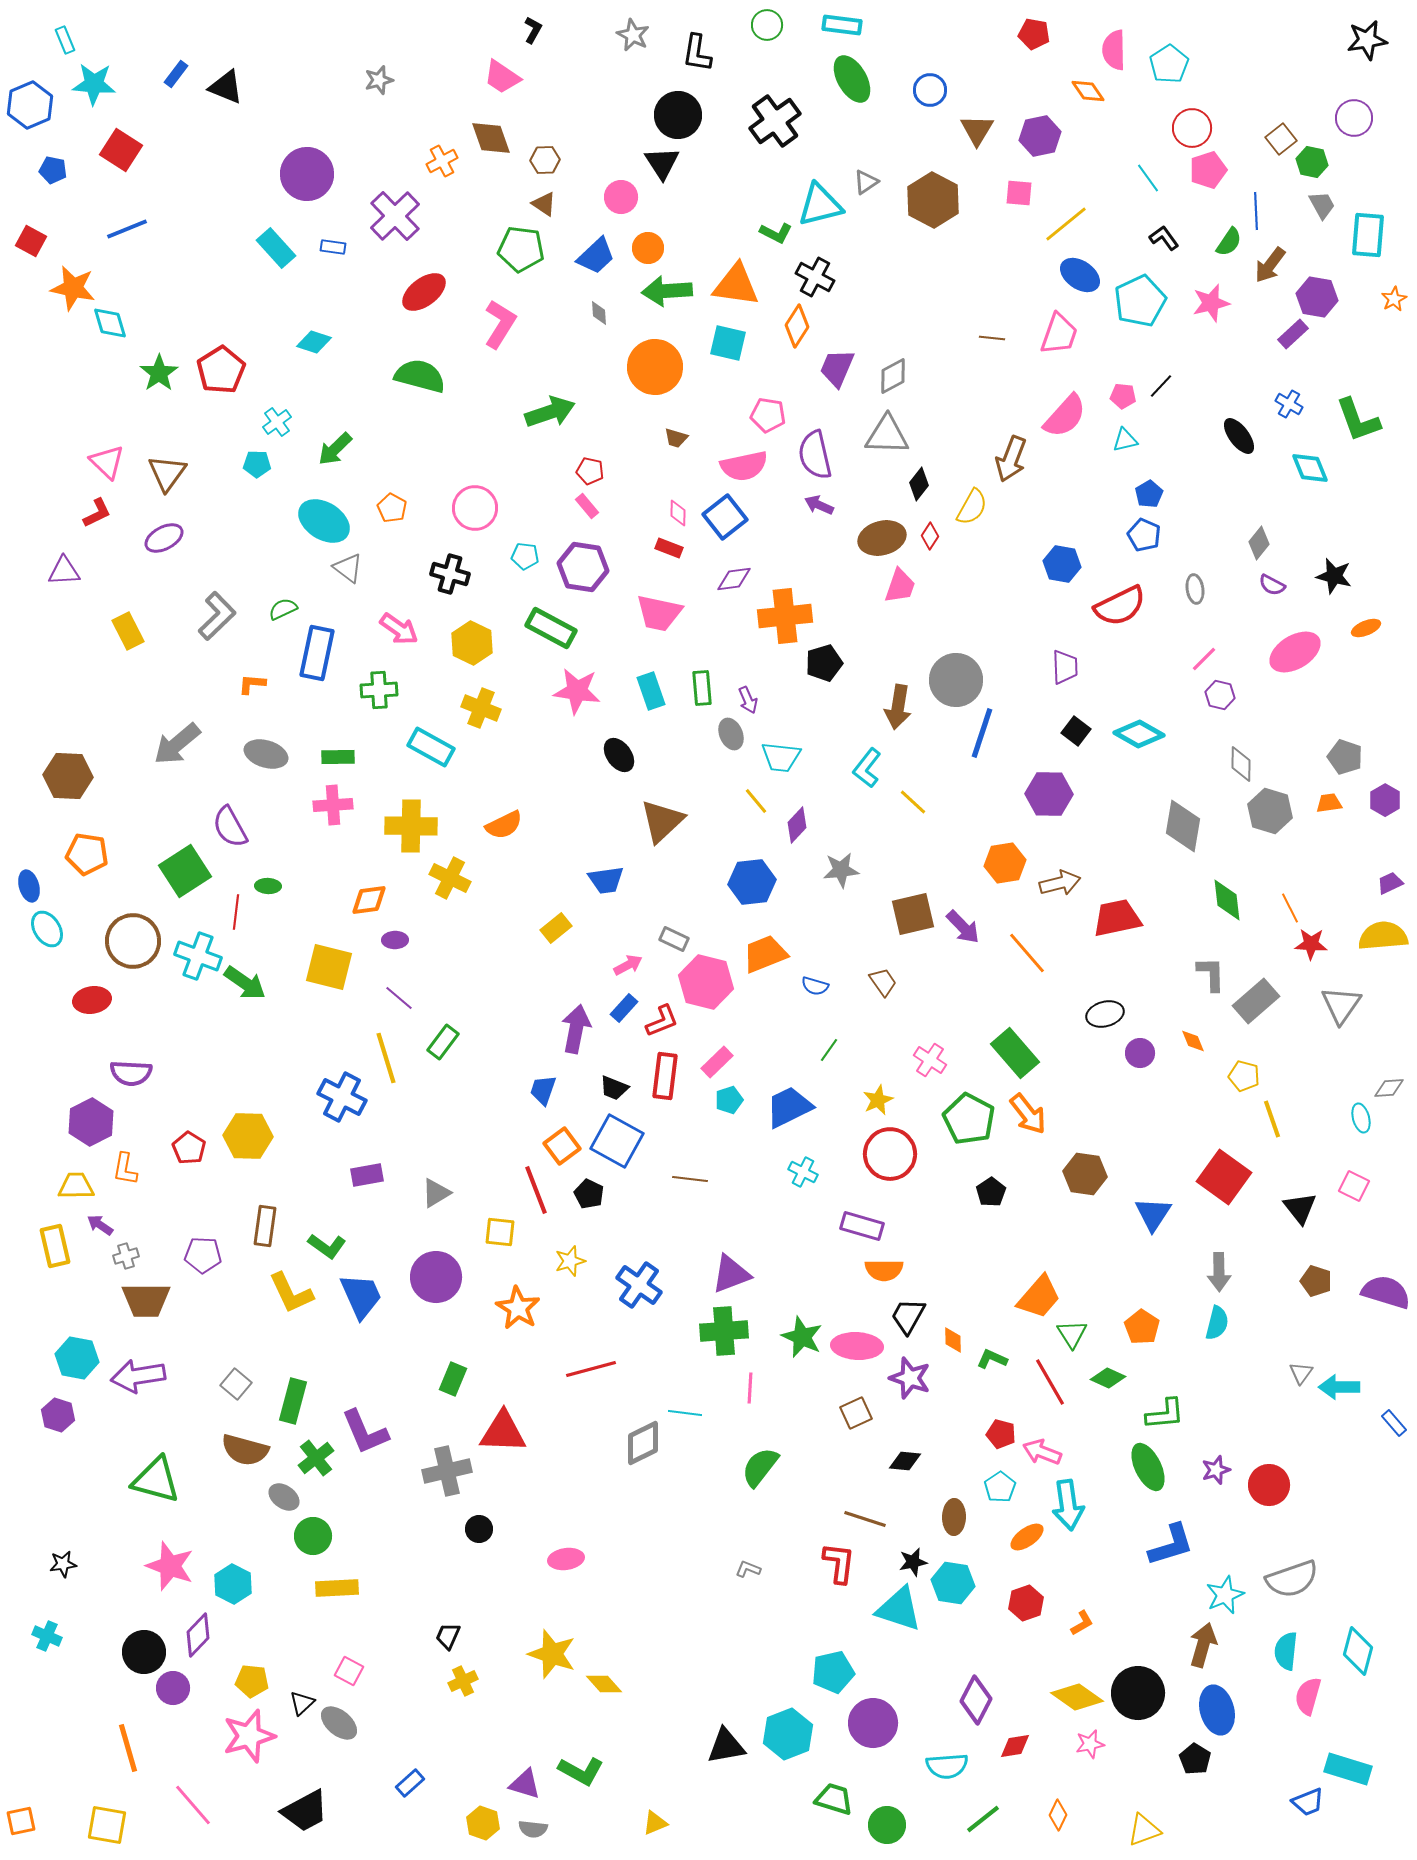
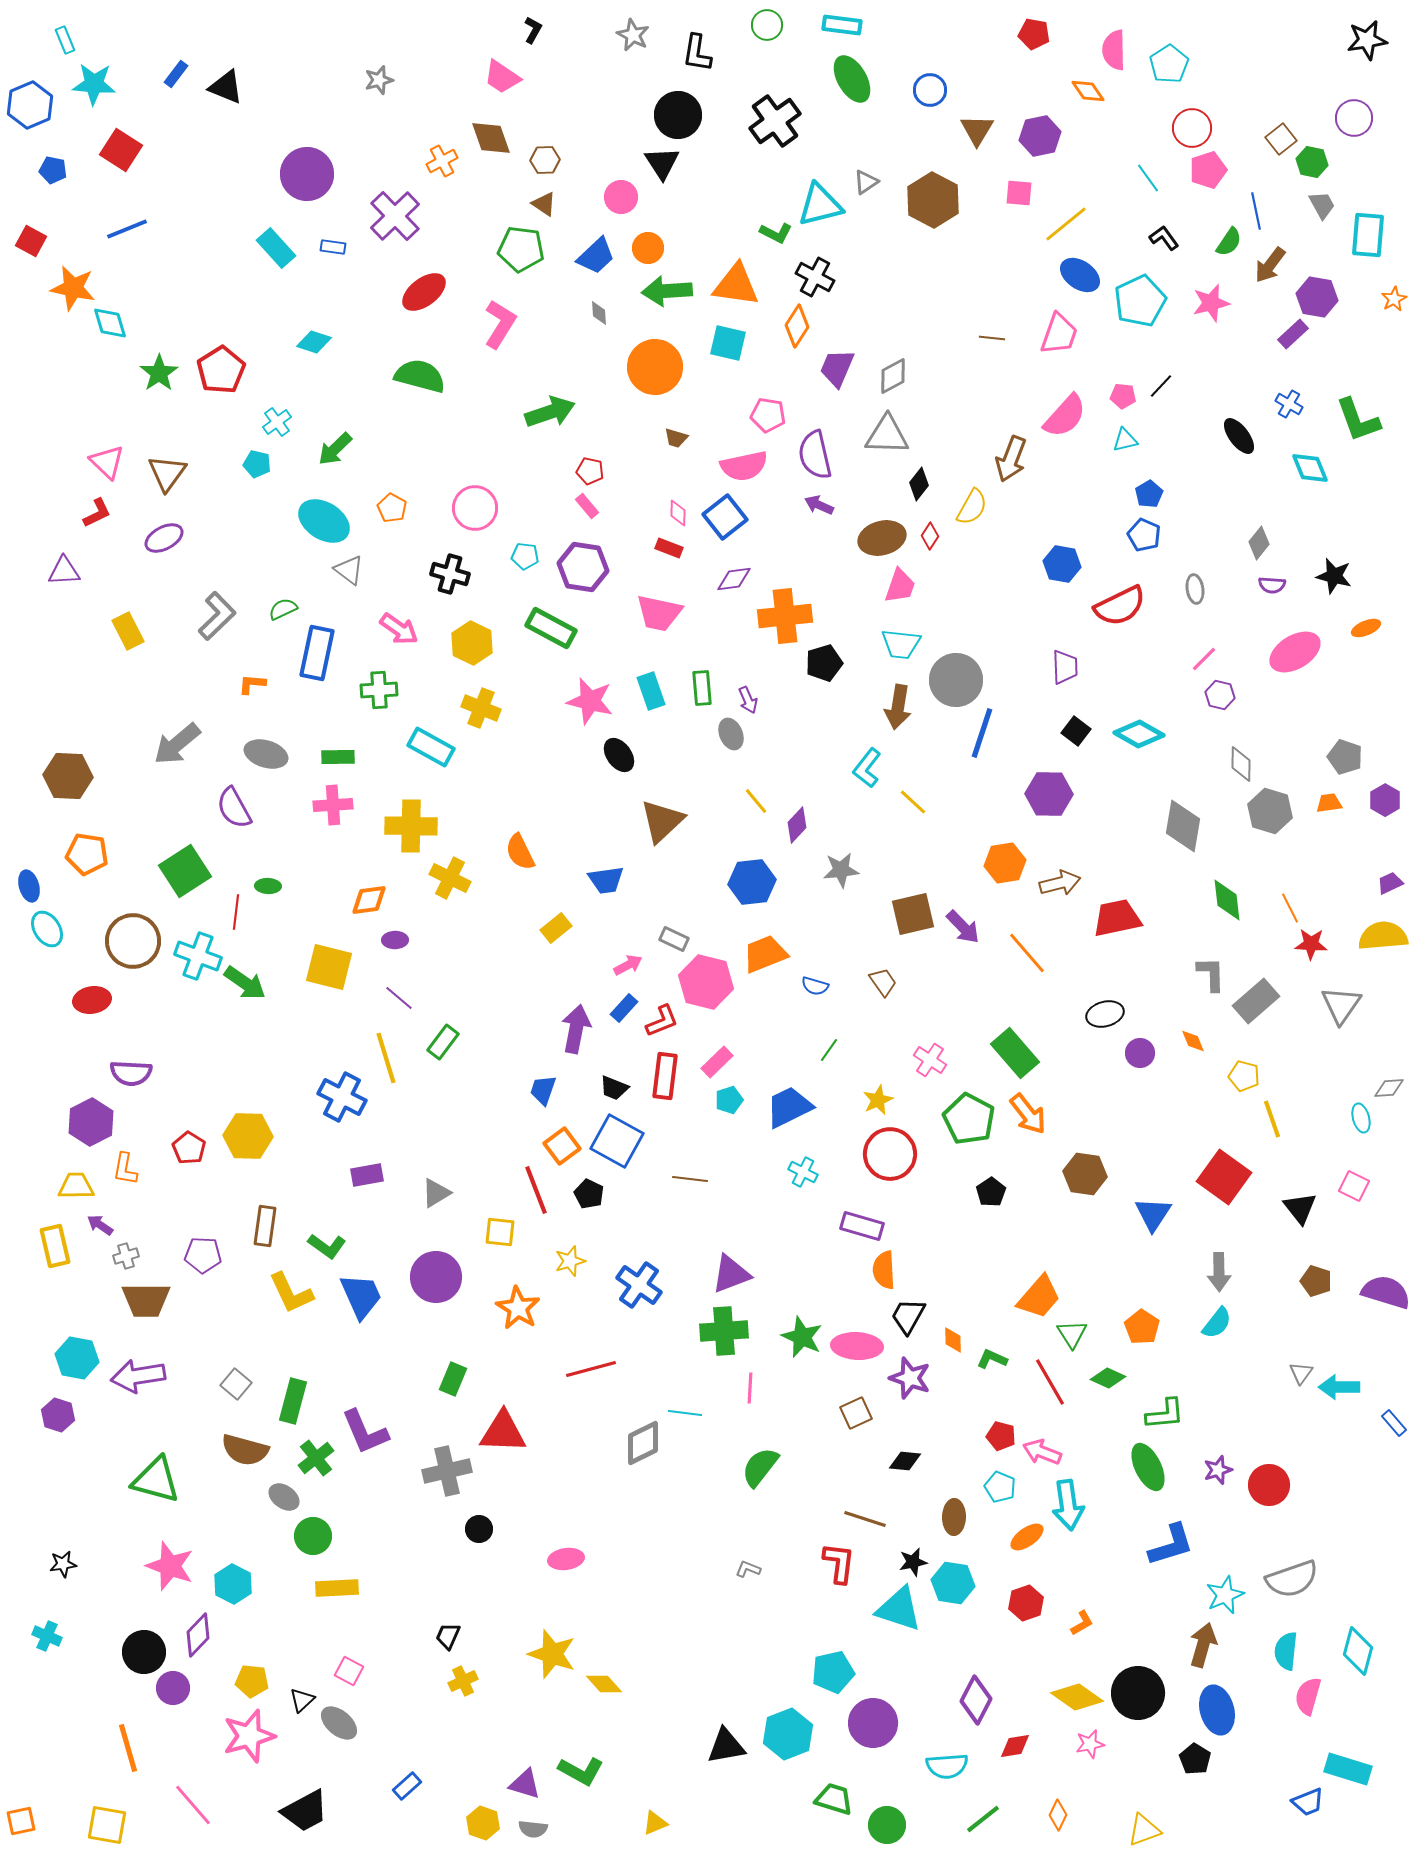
blue line at (1256, 211): rotated 9 degrees counterclockwise
cyan pentagon at (257, 464): rotated 12 degrees clockwise
gray triangle at (348, 568): moved 1 px right, 2 px down
purple semicircle at (1272, 585): rotated 24 degrees counterclockwise
pink star at (577, 691): moved 13 px right, 10 px down; rotated 6 degrees clockwise
cyan trapezoid at (781, 757): moved 120 px right, 113 px up
orange semicircle at (504, 825): moved 16 px right, 27 px down; rotated 90 degrees clockwise
purple semicircle at (230, 827): moved 4 px right, 19 px up
orange semicircle at (884, 1270): rotated 87 degrees clockwise
cyan semicircle at (1217, 1323): rotated 24 degrees clockwise
red pentagon at (1001, 1434): moved 2 px down
purple star at (1216, 1470): moved 2 px right
cyan pentagon at (1000, 1487): rotated 16 degrees counterclockwise
black triangle at (302, 1703): moved 3 px up
blue rectangle at (410, 1783): moved 3 px left, 3 px down
